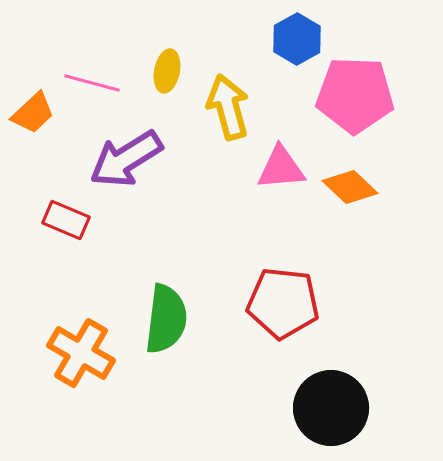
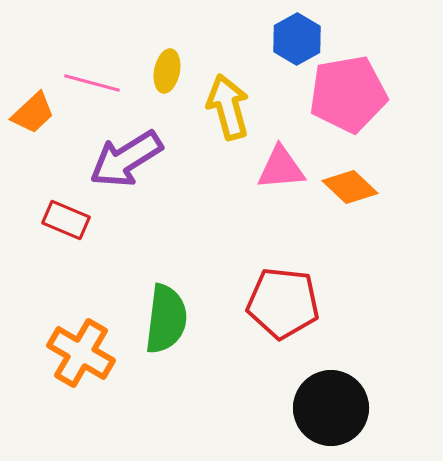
pink pentagon: moved 7 px left, 1 px up; rotated 12 degrees counterclockwise
